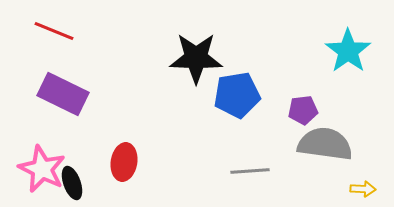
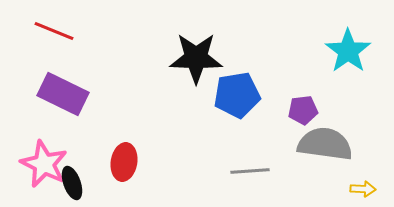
pink star: moved 2 px right, 5 px up
